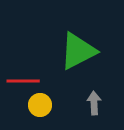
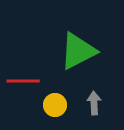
yellow circle: moved 15 px right
